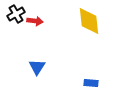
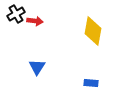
yellow diamond: moved 4 px right, 10 px down; rotated 16 degrees clockwise
